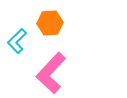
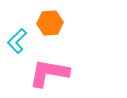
pink L-shape: moved 2 px left; rotated 57 degrees clockwise
